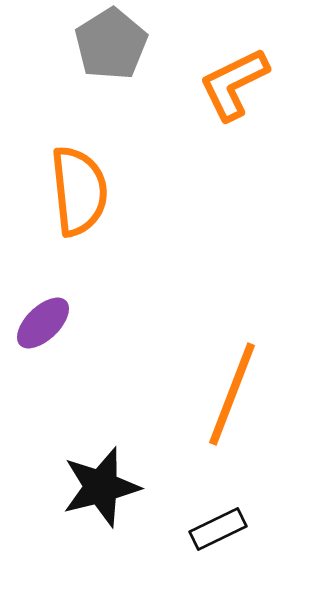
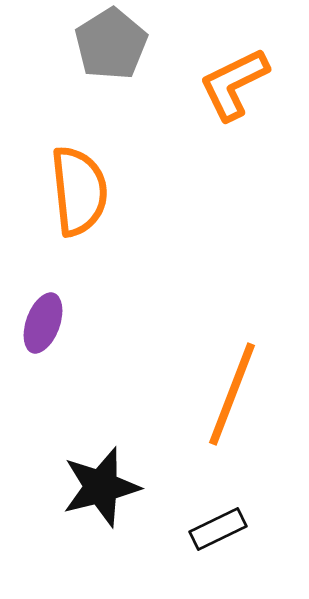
purple ellipse: rotated 26 degrees counterclockwise
